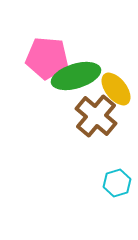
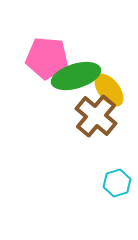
yellow ellipse: moved 7 px left, 1 px down
